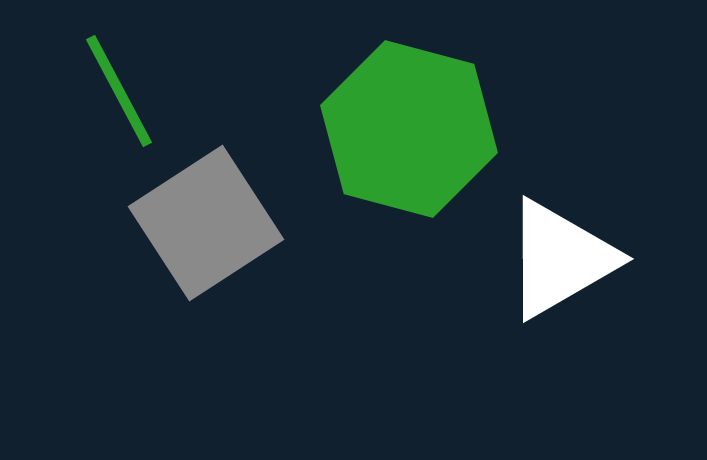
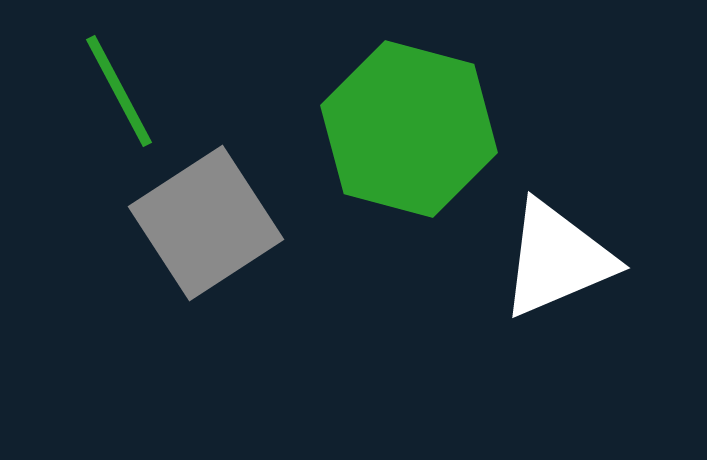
white triangle: moved 3 px left; rotated 7 degrees clockwise
